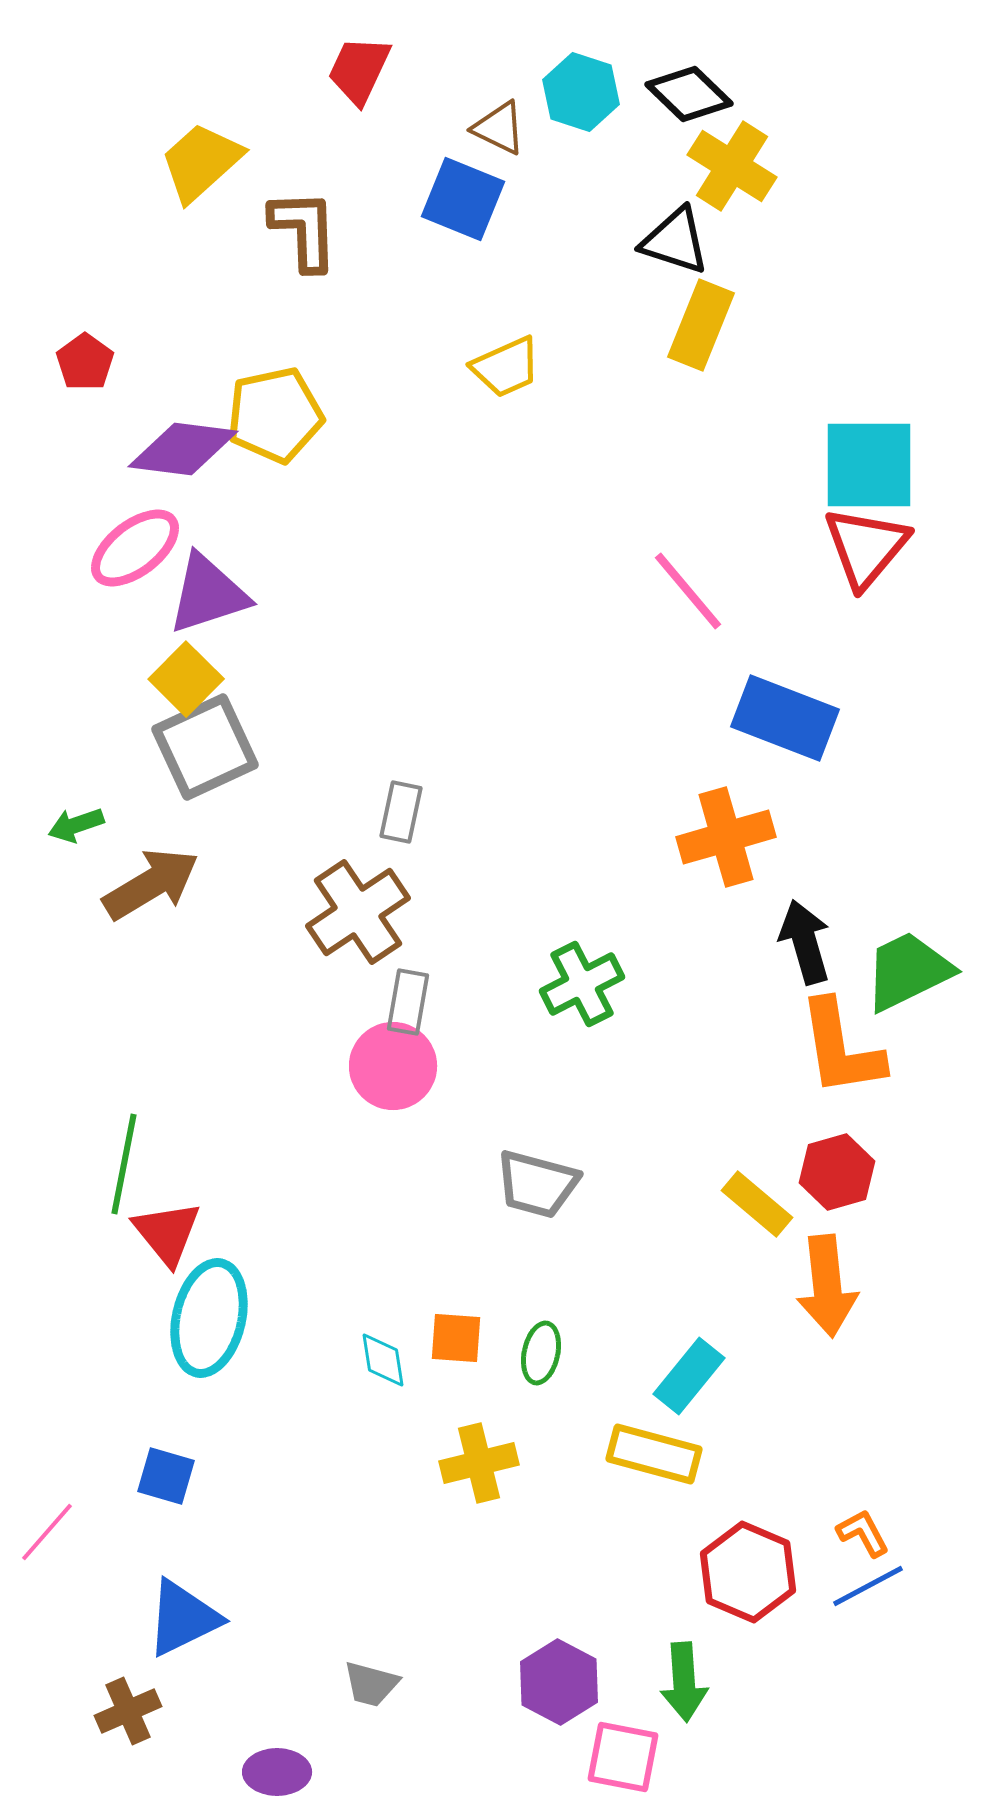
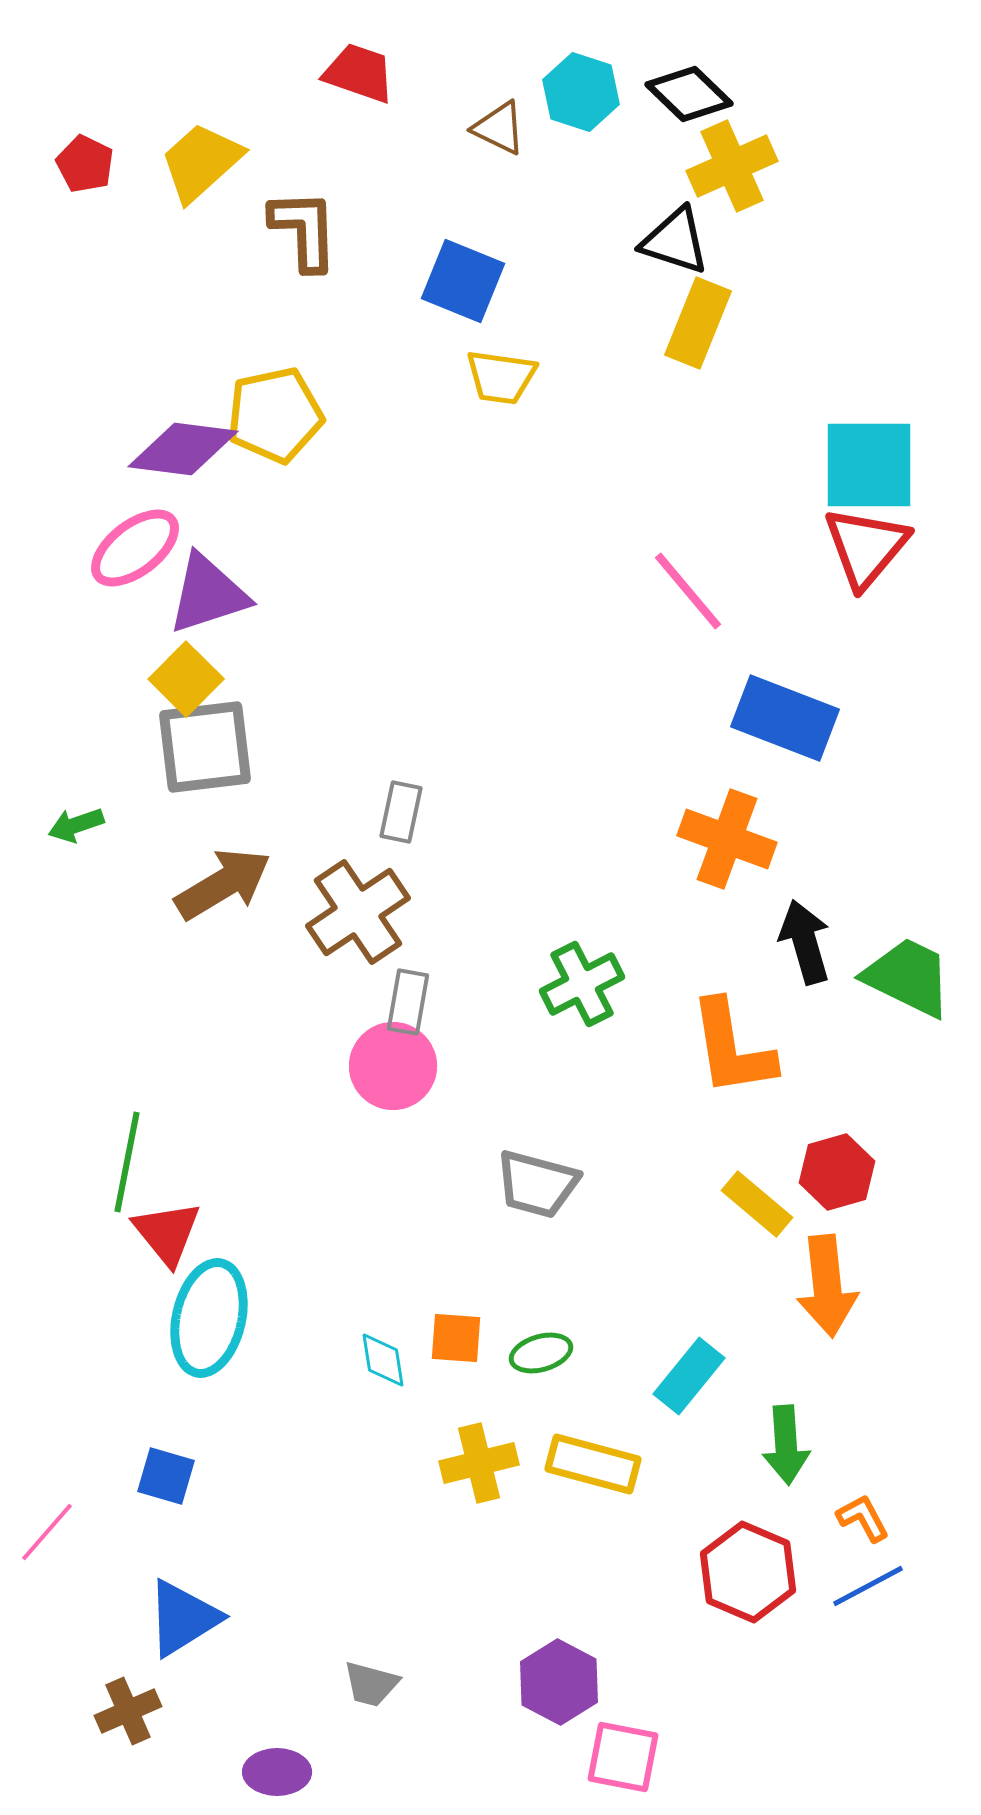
red trapezoid at (359, 70): moved 3 px down; rotated 84 degrees clockwise
yellow cross at (732, 166): rotated 34 degrees clockwise
blue square at (463, 199): moved 82 px down
yellow rectangle at (701, 325): moved 3 px left, 2 px up
red pentagon at (85, 362): moved 198 px up; rotated 10 degrees counterclockwise
yellow trapezoid at (506, 367): moved 5 px left, 10 px down; rotated 32 degrees clockwise
gray square at (205, 747): rotated 18 degrees clockwise
orange cross at (726, 837): moved 1 px right, 2 px down; rotated 36 degrees clockwise
brown arrow at (151, 884): moved 72 px right
green trapezoid at (908, 971): moved 6 px down; rotated 52 degrees clockwise
orange L-shape at (841, 1048): moved 109 px left
green line at (124, 1164): moved 3 px right, 2 px up
green ellipse at (541, 1353): rotated 62 degrees clockwise
yellow rectangle at (654, 1454): moved 61 px left, 10 px down
orange L-shape at (863, 1533): moved 15 px up
blue triangle at (183, 1618): rotated 6 degrees counterclockwise
green arrow at (684, 1682): moved 102 px right, 237 px up
